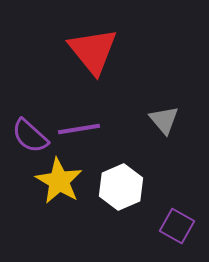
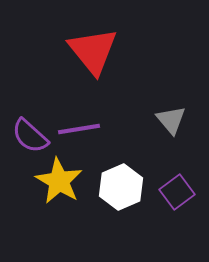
gray triangle: moved 7 px right
purple square: moved 34 px up; rotated 24 degrees clockwise
